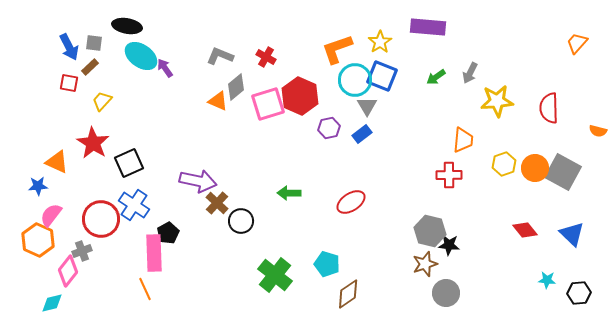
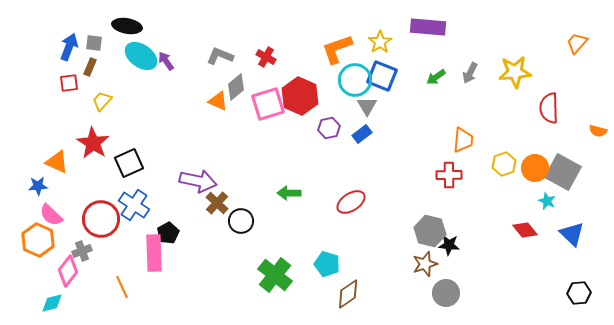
blue arrow at (69, 47): rotated 132 degrees counterclockwise
brown rectangle at (90, 67): rotated 24 degrees counterclockwise
purple arrow at (165, 68): moved 1 px right, 7 px up
red square at (69, 83): rotated 18 degrees counterclockwise
yellow star at (497, 101): moved 18 px right, 29 px up
pink semicircle at (51, 215): rotated 85 degrees counterclockwise
cyan star at (547, 280): moved 79 px up; rotated 18 degrees clockwise
orange line at (145, 289): moved 23 px left, 2 px up
